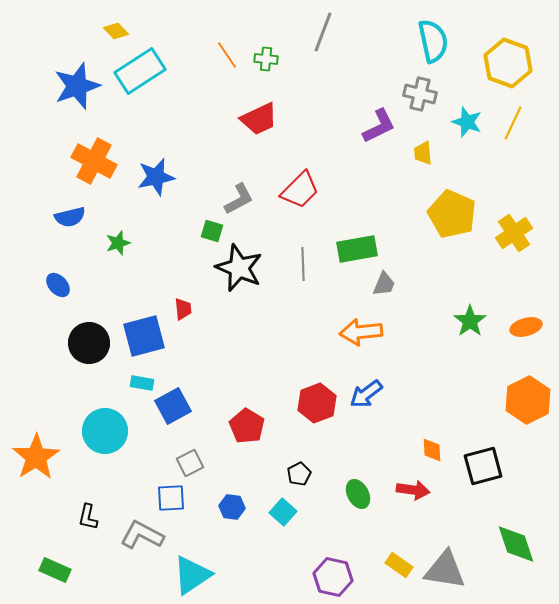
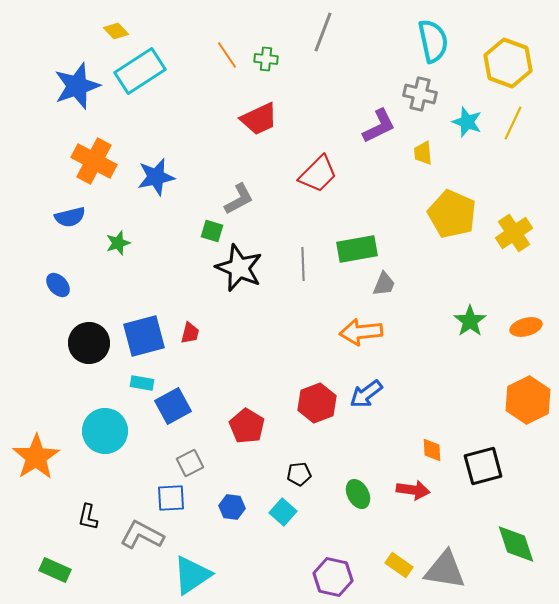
red trapezoid at (300, 190): moved 18 px right, 16 px up
red trapezoid at (183, 309): moved 7 px right, 24 px down; rotated 20 degrees clockwise
black pentagon at (299, 474): rotated 20 degrees clockwise
